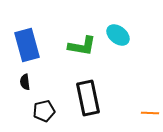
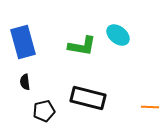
blue rectangle: moved 4 px left, 3 px up
black rectangle: rotated 64 degrees counterclockwise
orange line: moved 6 px up
